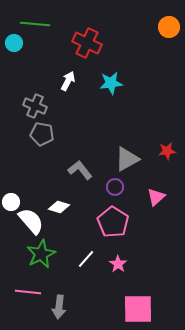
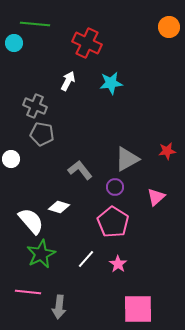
white circle: moved 43 px up
